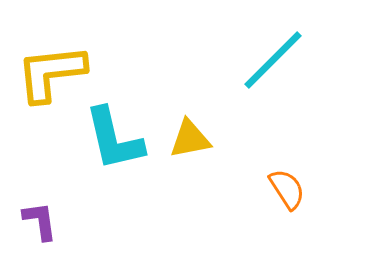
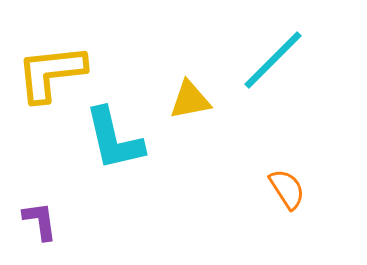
yellow triangle: moved 39 px up
